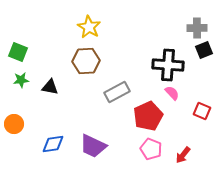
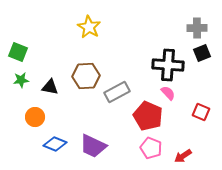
black square: moved 2 px left, 3 px down
brown hexagon: moved 15 px down
pink semicircle: moved 4 px left
red square: moved 1 px left, 1 px down
red pentagon: rotated 24 degrees counterclockwise
orange circle: moved 21 px right, 7 px up
blue diamond: moved 2 px right; rotated 30 degrees clockwise
pink pentagon: moved 1 px up
red arrow: moved 1 px down; rotated 18 degrees clockwise
